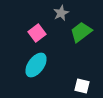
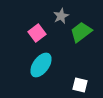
gray star: moved 3 px down
cyan ellipse: moved 5 px right
white square: moved 2 px left, 1 px up
